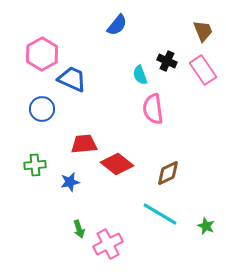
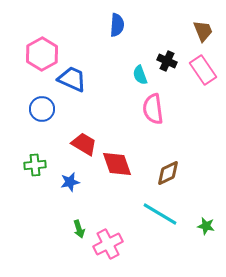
blue semicircle: rotated 35 degrees counterclockwise
red trapezoid: rotated 36 degrees clockwise
red diamond: rotated 32 degrees clockwise
green star: rotated 12 degrees counterclockwise
